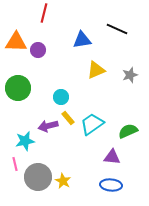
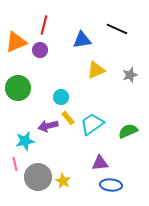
red line: moved 12 px down
orange triangle: rotated 25 degrees counterclockwise
purple circle: moved 2 px right
purple triangle: moved 12 px left, 6 px down; rotated 12 degrees counterclockwise
